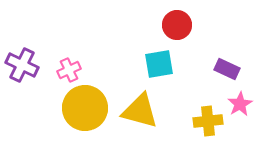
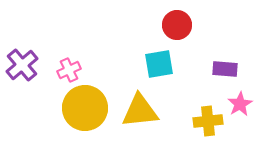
purple cross: rotated 24 degrees clockwise
purple rectangle: moved 2 px left; rotated 20 degrees counterclockwise
yellow triangle: rotated 21 degrees counterclockwise
